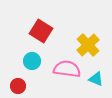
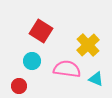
red circle: moved 1 px right
